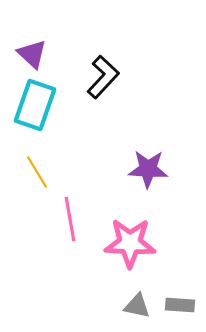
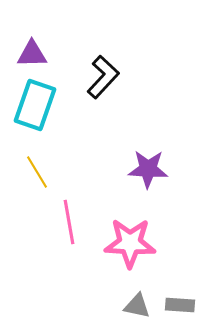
purple triangle: rotated 44 degrees counterclockwise
pink line: moved 1 px left, 3 px down
